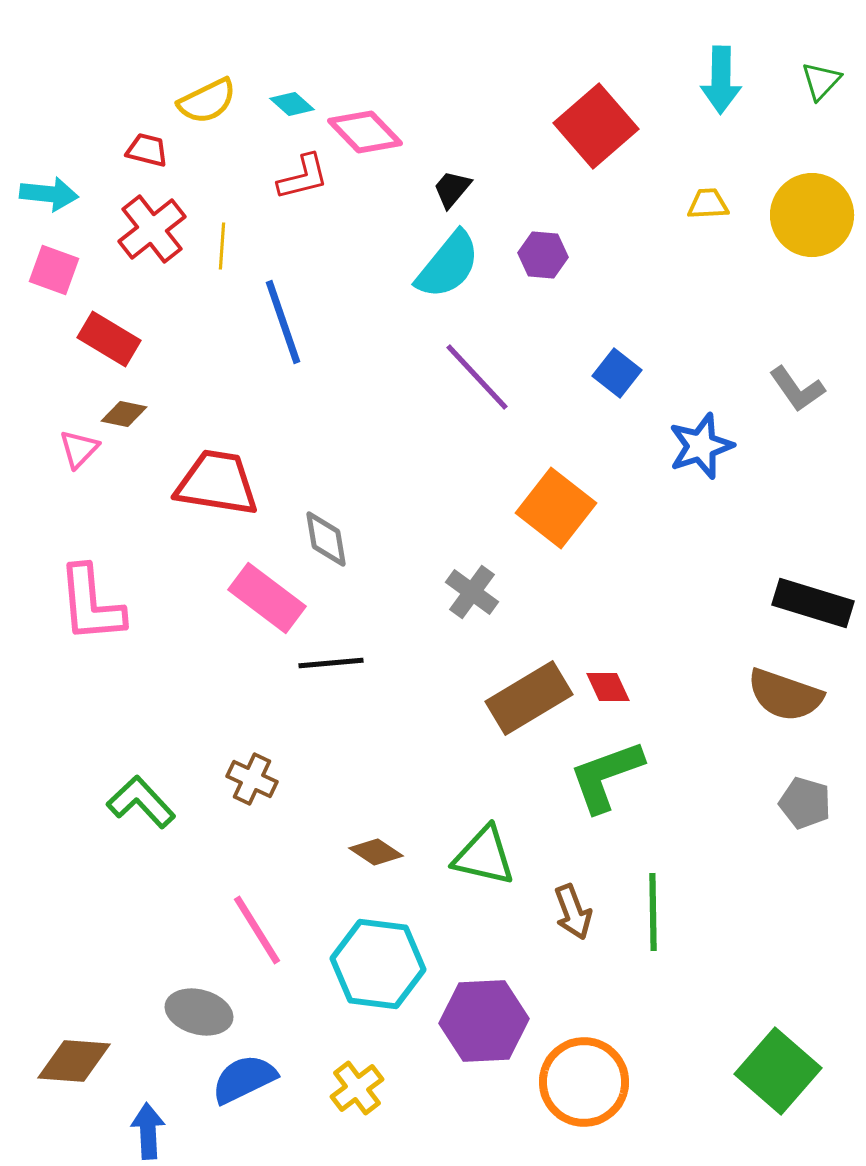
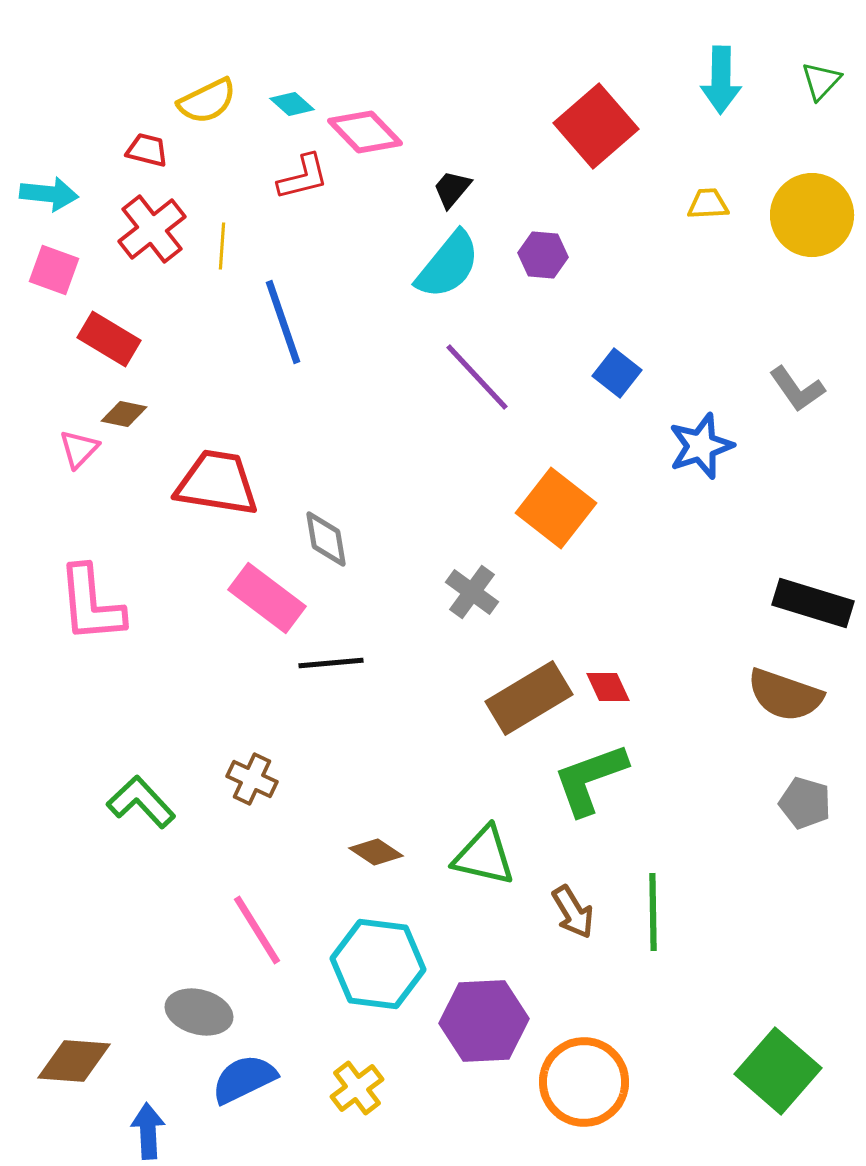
green L-shape at (606, 776): moved 16 px left, 3 px down
brown arrow at (573, 912): rotated 10 degrees counterclockwise
